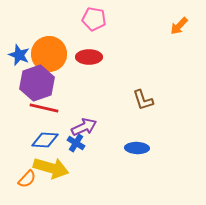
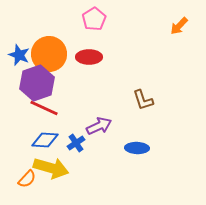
pink pentagon: rotated 30 degrees clockwise
red line: rotated 12 degrees clockwise
purple arrow: moved 15 px right, 1 px up
blue cross: rotated 24 degrees clockwise
